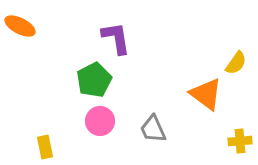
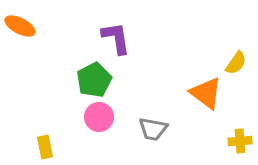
orange triangle: moved 1 px up
pink circle: moved 1 px left, 4 px up
gray trapezoid: rotated 56 degrees counterclockwise
